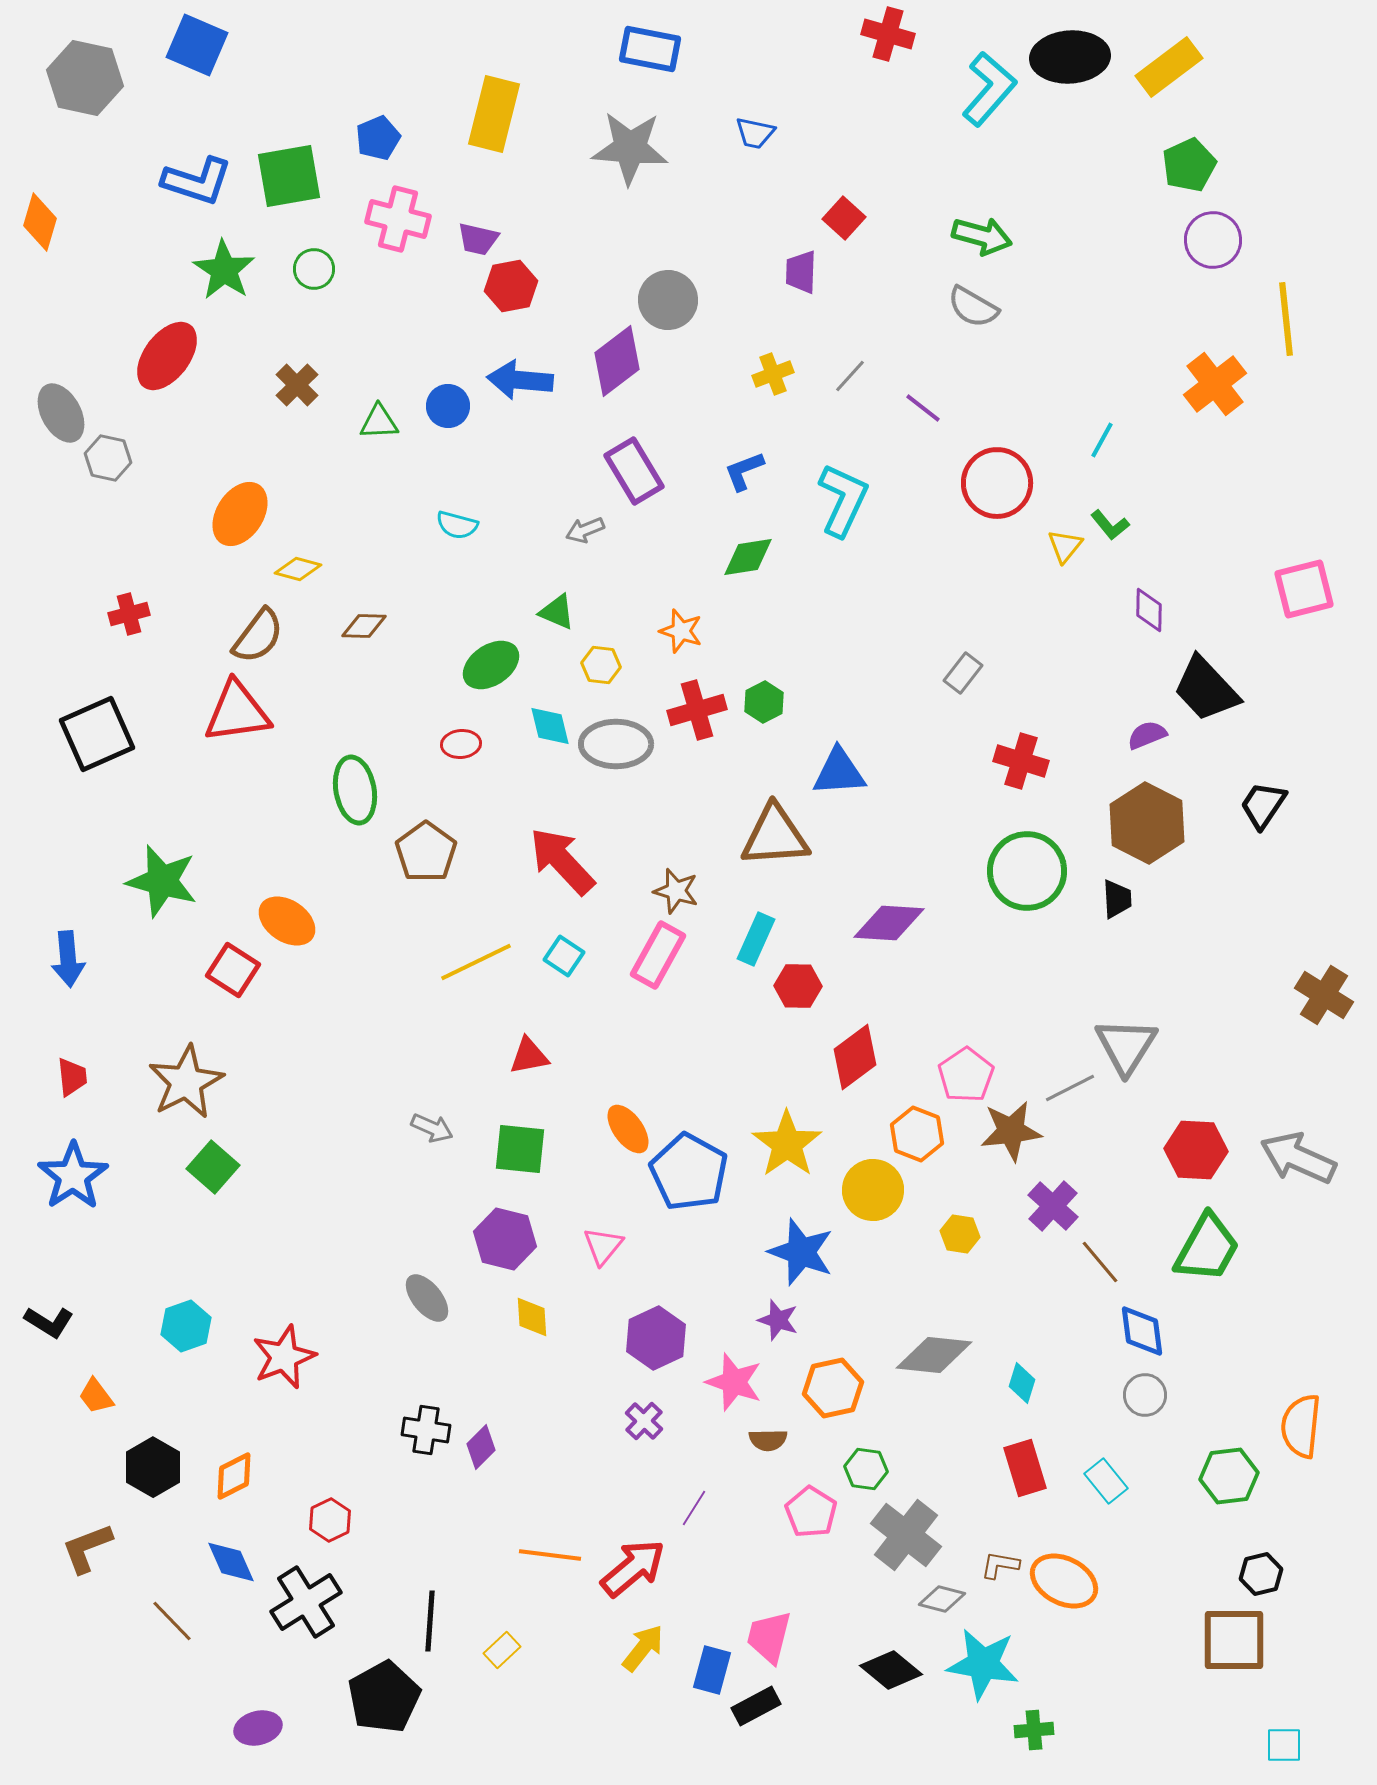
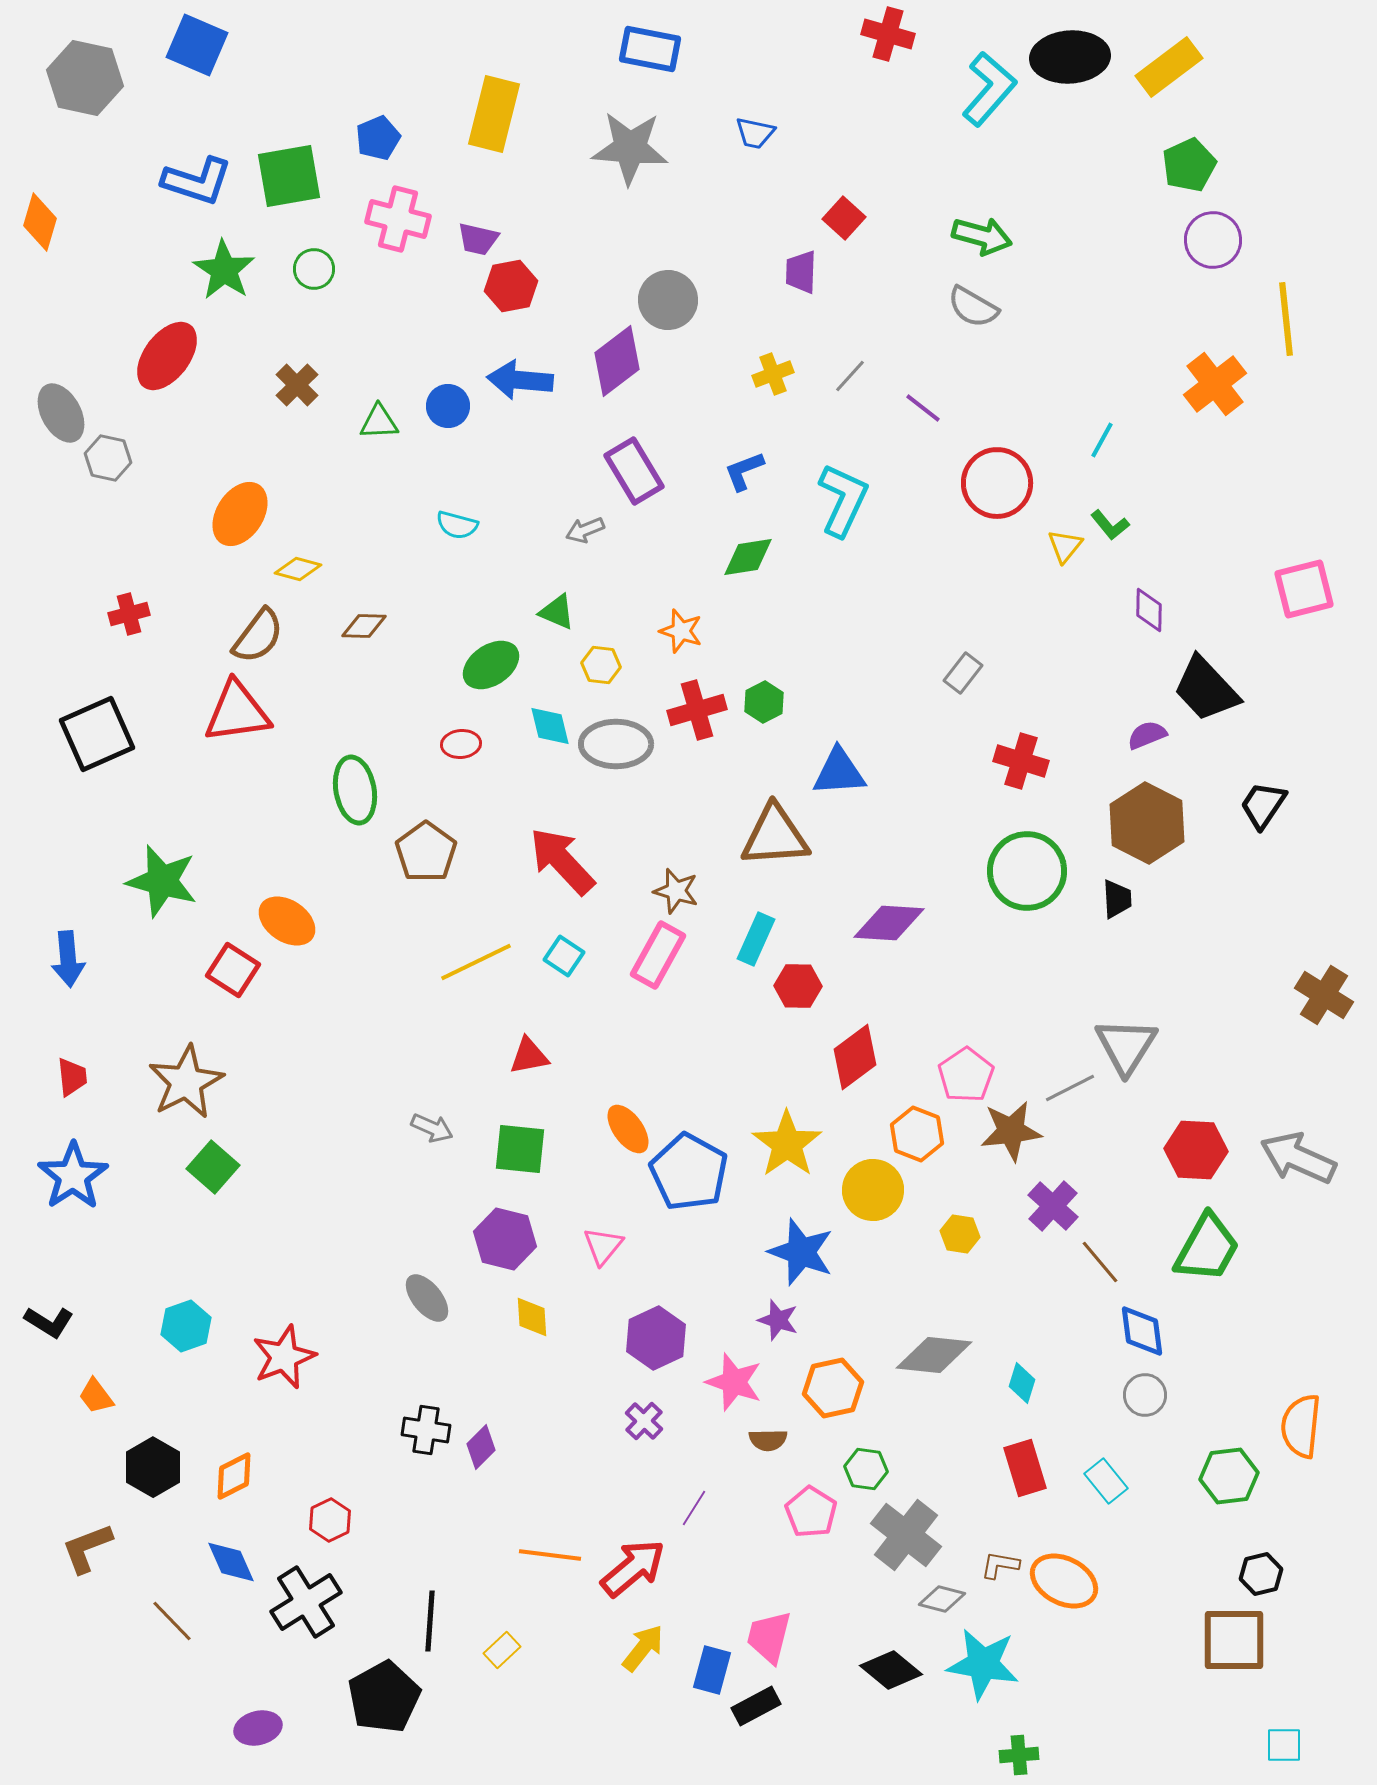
green cross at (1034, 1730): moved 15 px left, 25 px down
